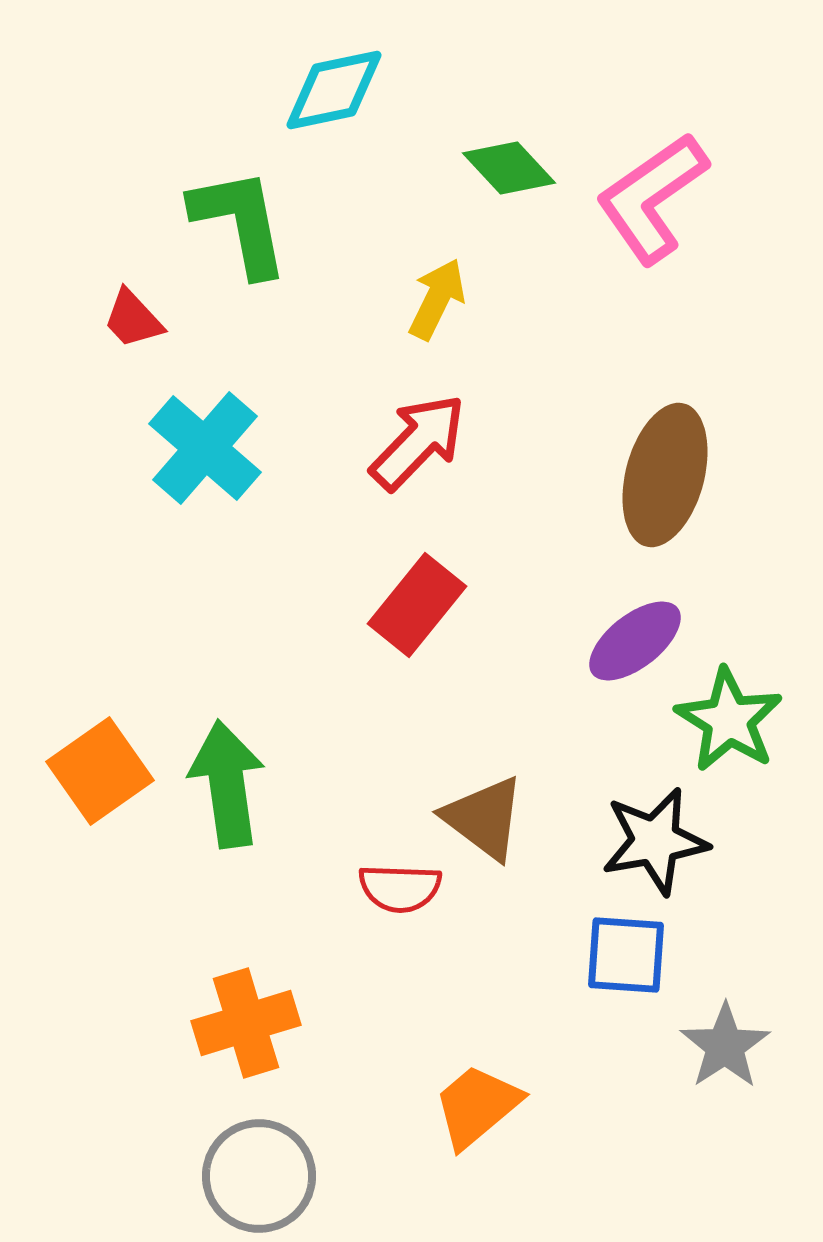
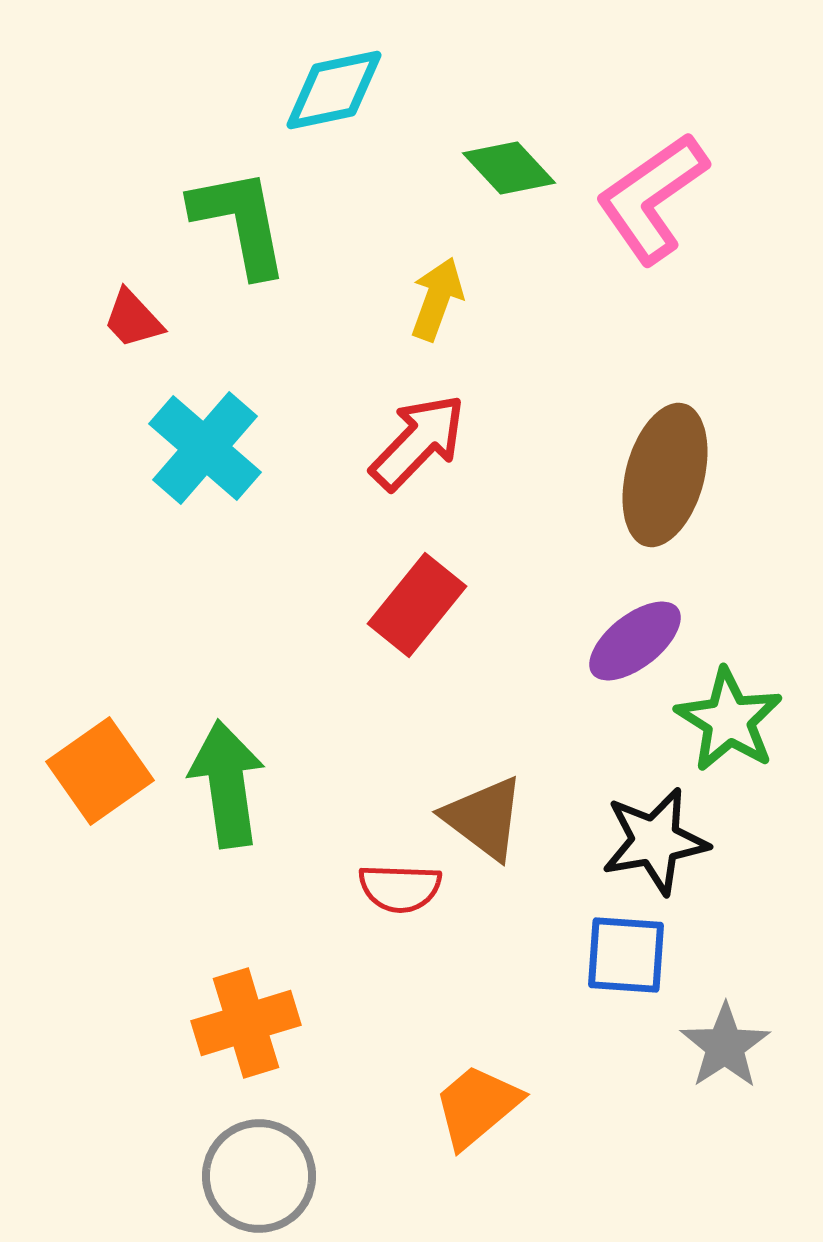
yellow arrow: rotated 6 degrees counterclockwise
